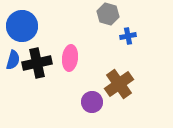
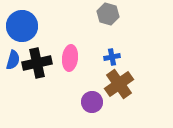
blue cross: moved 16 px left, 21 px down
